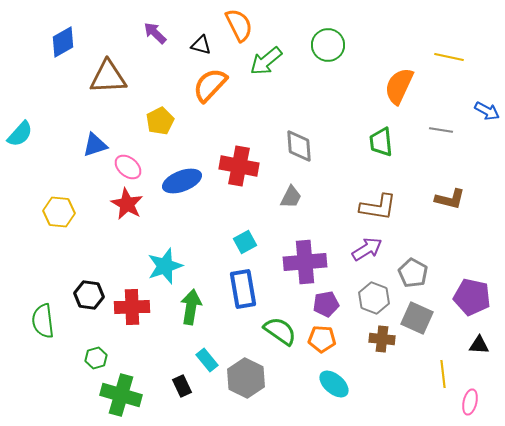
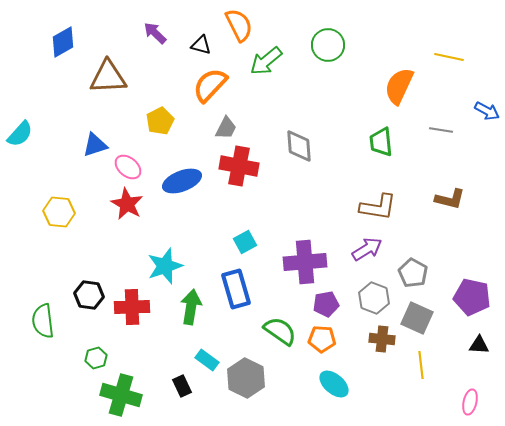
gray trapezoid at (291, 197): moved 65 px left, 69 px up
blue rectangle at (243, 289): moved 7 px left; rotated 6 degrees counterclockwise
cyan rectangle at (207, 360): rotated 15 degrees counterclockwise
yellow line at (443, 374): moved 22 px left, 9 px up
